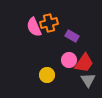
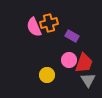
red trapezoid: rotated 15 degrees counterclockwise
